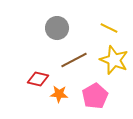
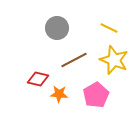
pink pentagon: moved 1 px right, 1 px up
